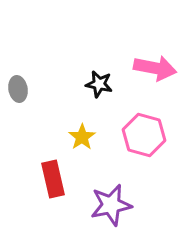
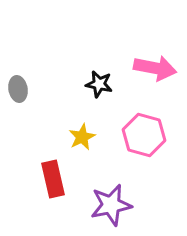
yellow star: rotated 8 degrees clockwise
